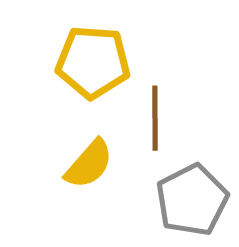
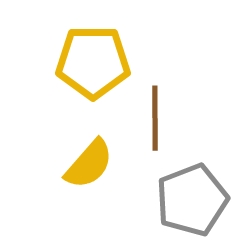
yellow pentagon: rotated 4 degrees counterclockwise
gray pentagon: rotated 6 degrees clockwise
